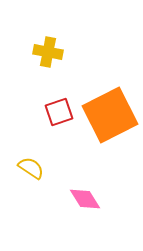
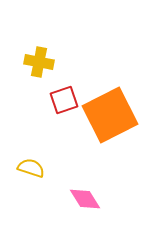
yellow cross: moved 9 px left, 10 px down
red square: moved 5 px right, 12 px up
yellow semicircle: rotated 16 degrees counterclockwise
